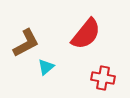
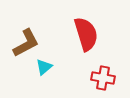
red semicircle: rotated 56 degrees counterclockwise
cyan triangle: moved 2 px left
